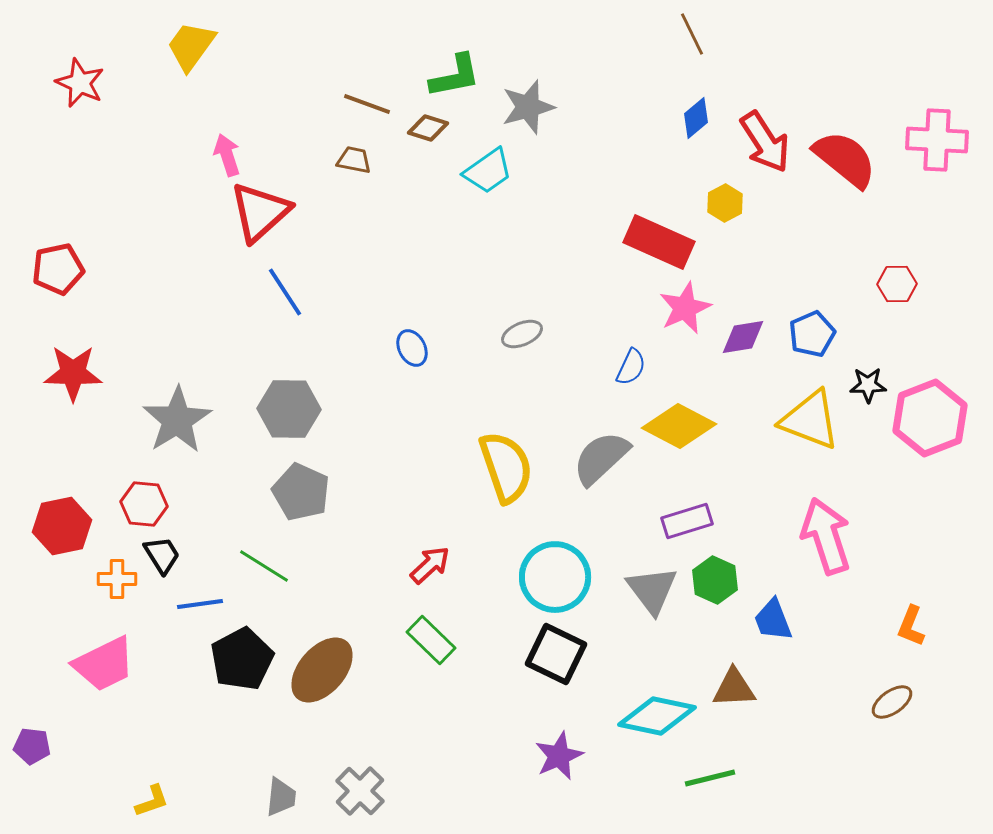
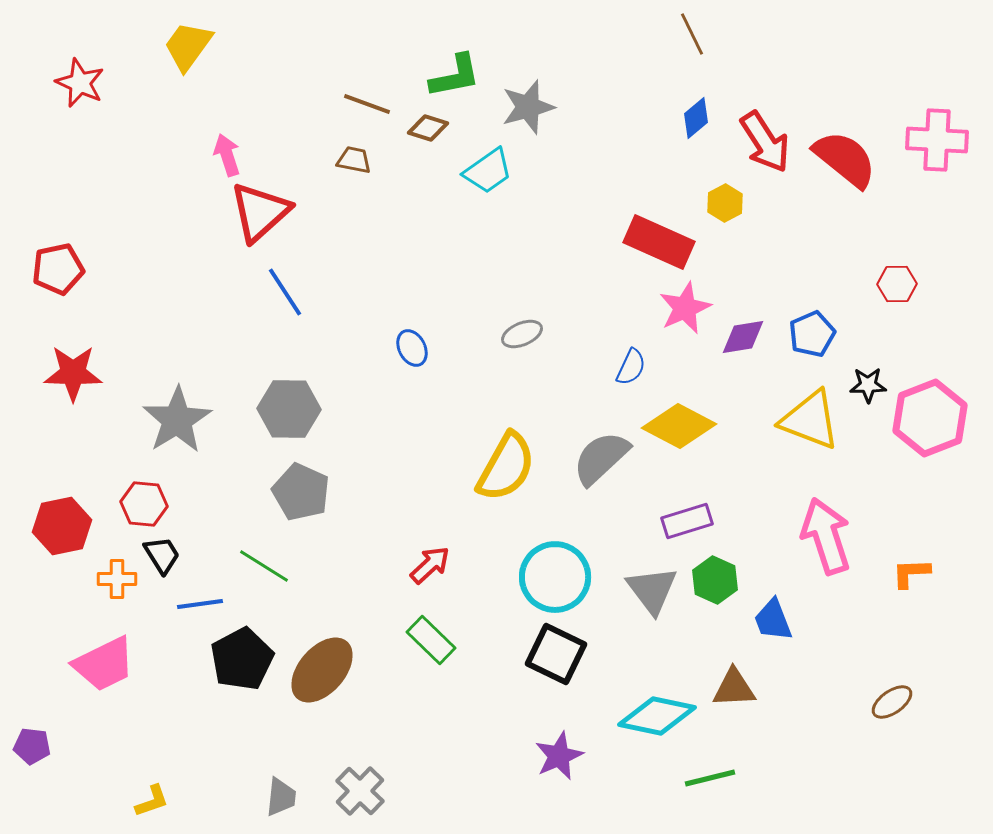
yellow trapezoid at (191, 46): moved 3 px left
yellow semicircle at (506, 467): rotated 48 degrees clockwise
orange L-shape at (911, 626): moved 53 px up; rotated 66 degrees clockwise
